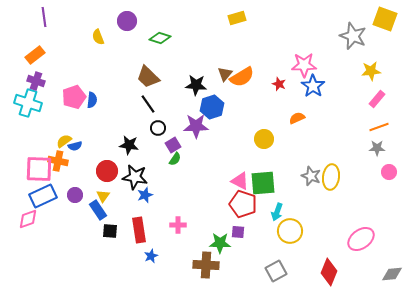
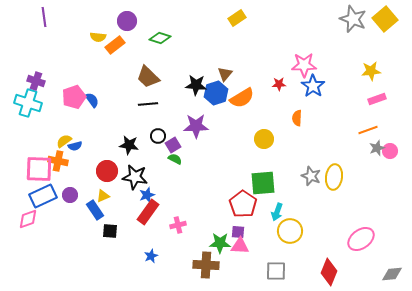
yellow rectangle at (237, 18): rotated 18 degrees counterclockwise
yellow square at (385, 19): rotated 30 degrees clockwise
gray star at (353, 36): moved 17 px up
yellow semicircle at (98, 37): rotated 63 degrees counterclockwise
orange rectangle at (35, 55): moved 80 px right, 10 px up
orange semicircle at (242, 77): moved 21 px down
red star at (279, 84): rotated 24 degrees counterclockwise
pink rectangle at (377, 99): rotated 30 degrees clockwise
blue semicircle at (92, 100): rotated 42 degrees counterclockwise
black line at (148, 104): rotated 60 degrees counterclockwise
blue hexagon at (212, 107): moved 4 px right, 14 px up
orange semicircle at (297, 118): rotated 63 degrees counterclockwise
orange line at (379, 127): moved 11 px left, 3 px down
black circle at (158, 128): moved 8 px down
gray star at (377, 148): rotated 21 degrees counterclockwise
green semicircle at (175, 159): rotated 96 degrees counterclockwise
pink circle at (389, 172): moved 1 px right, 21 px up
yellow ellipse at (331, 177): moved 3 px right
pink triangle at (240, 181): moved 65 px down; rotated 24 degrees counterclockwise
purple circle at (75, 195): moved 5 px left
blue star at (145, 195): moved 2 px right
yellow triangle at (103, 196): rotated 32 degrees clockwise
red pentagon at (243, 204): rotated 16 degrees clockwise
blue rectangle at (98, 210): moved 3 px left
pink cross at (178, 225): rotated 14 degrees counterclockwise
red rectangle at (139, 230): moved 9 px right, 18 px up; rotated 45 degrees clockwise
gray square at (276, 271): rotated 30 degrees clockwise
